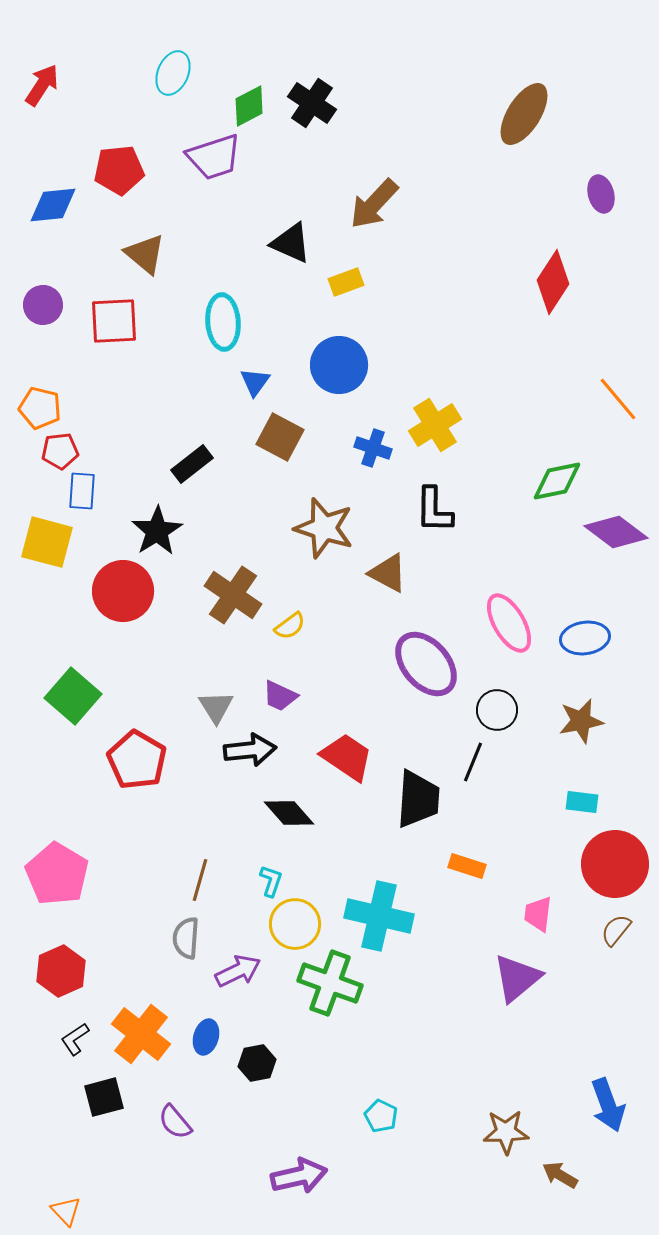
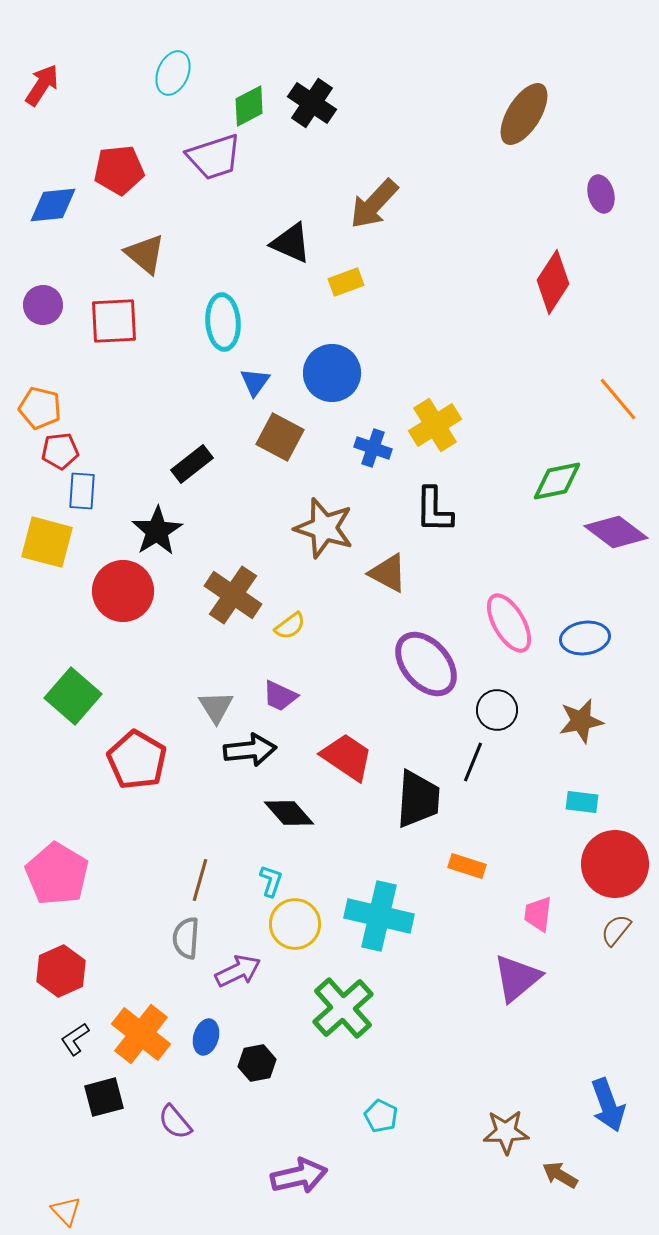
blue circle at (339, 365): moved 7 px left, 8 px down
green cross at (330, 983): moved 13 px right, 25 px down; rotated 28 degrees clockwise
